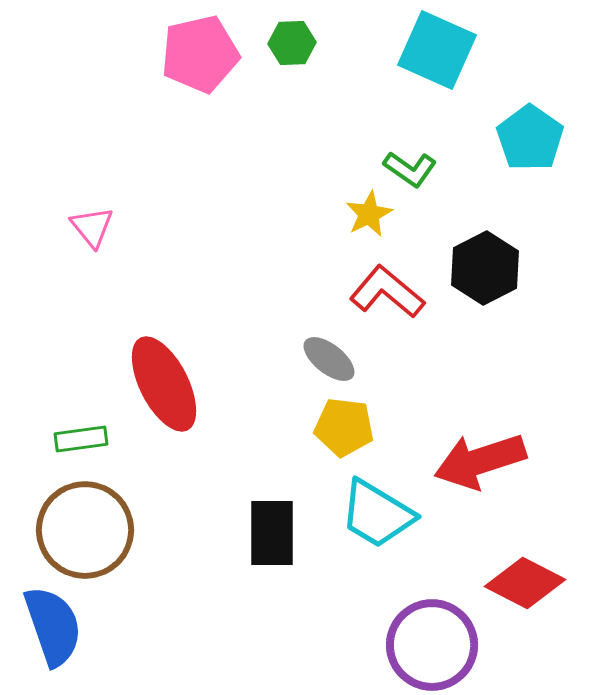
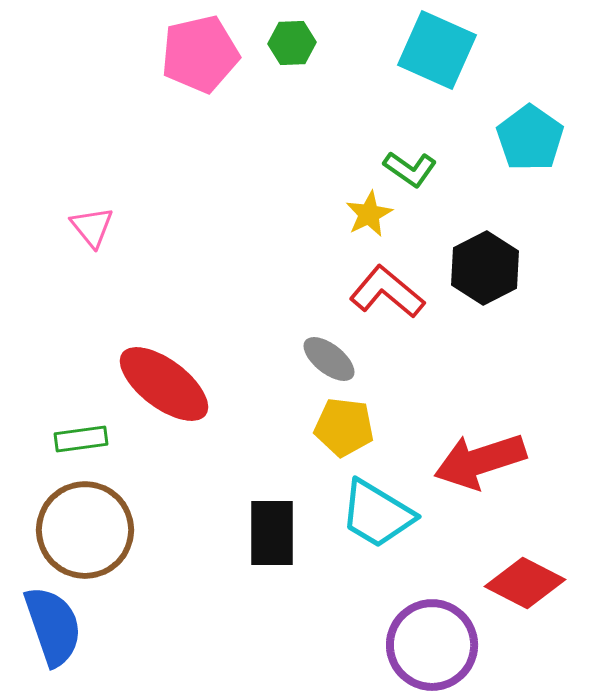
red ellipse: rotated 26 degrees counterclockwise
